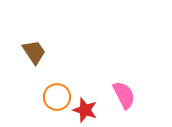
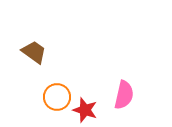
brown trapezoid: rotated 20 degrees counterclockwise
pink semicircle: rotated 40 degrees clockwise
